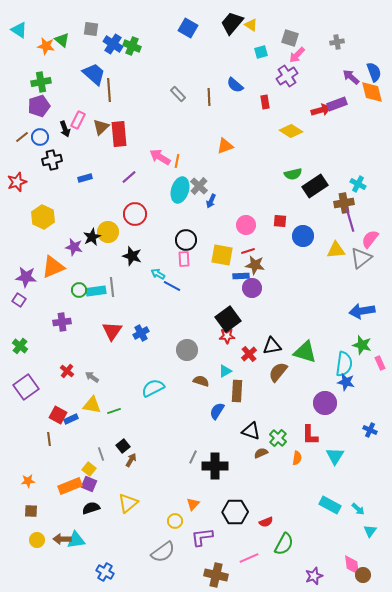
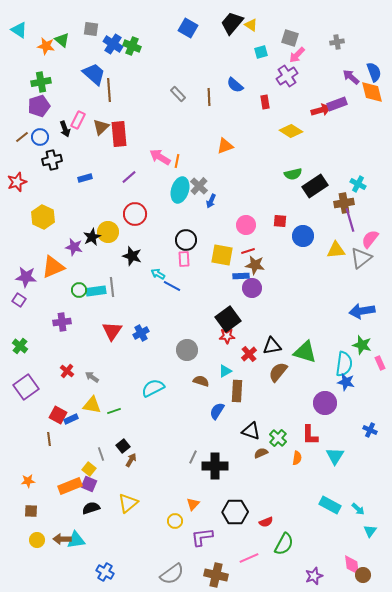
gray semicircle at (163, 552): moved 9 px right, 22 px down
